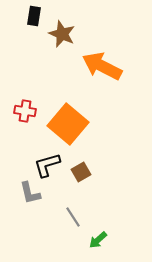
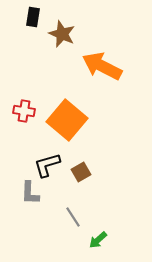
black rectangle: moved 1 px left, 1 px down
red cross: moved 1 px left
orange square: moved 1 px left, 4 px up
gray L-shape: rotated 15 degrees clockwise
